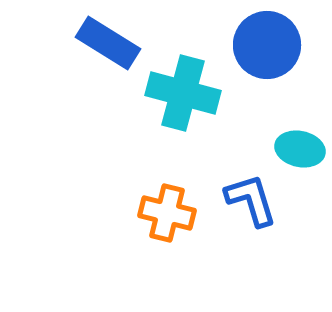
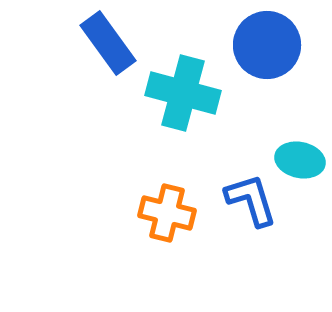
blue rectangle: rotated 22 degrees clockwise
cyan ellipse: moved 11 px down
